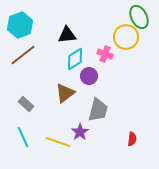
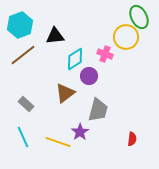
black triangle: moved 12 px left, 1 px down
